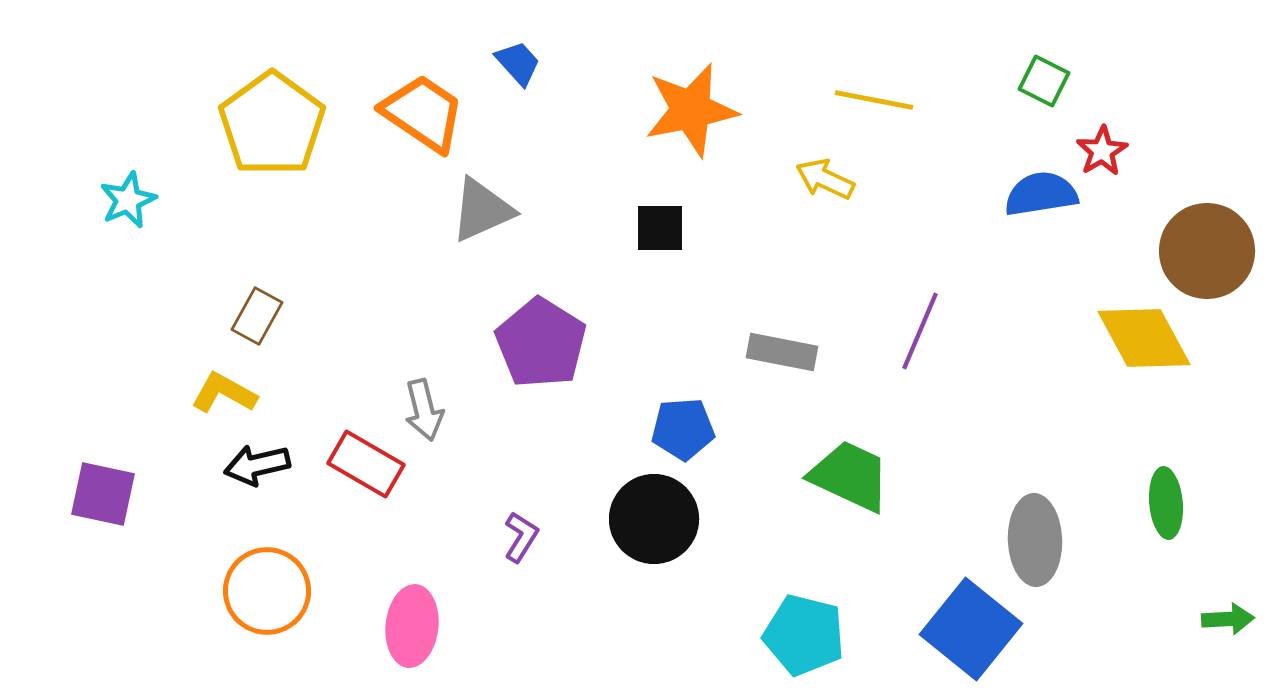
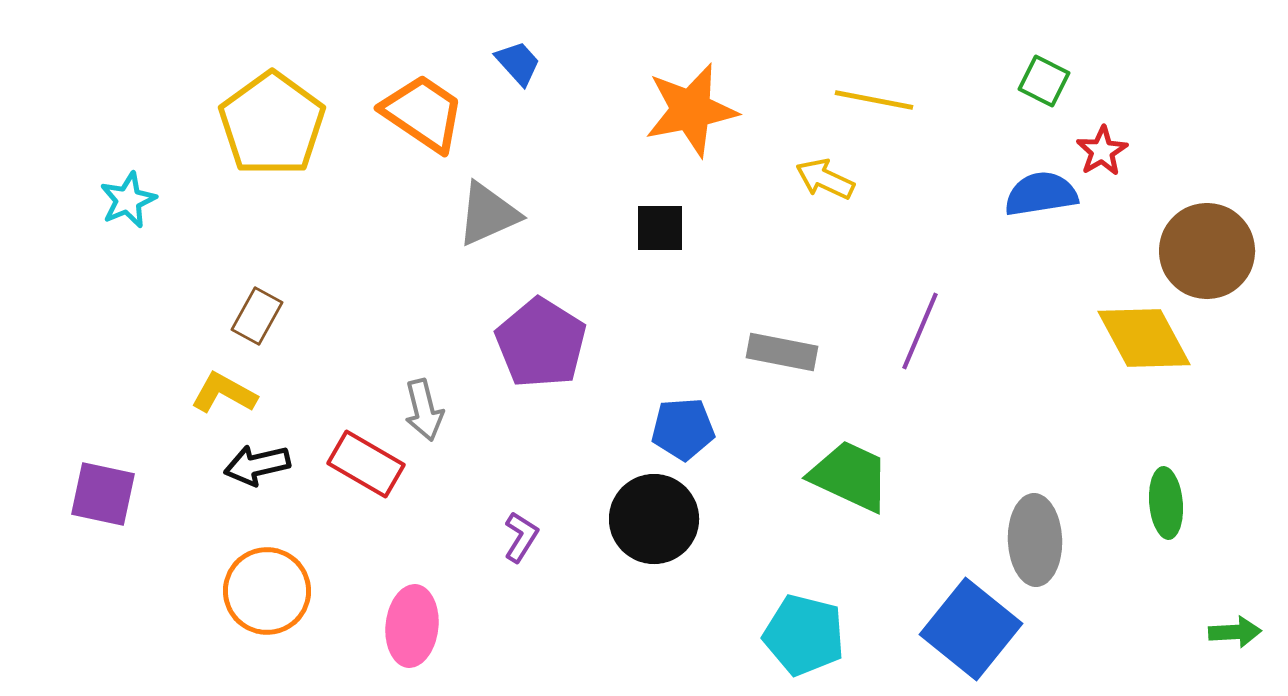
gray triangle: moved 6 px right, 4 px down
green arrow: moved 7 px right, 13 px down
